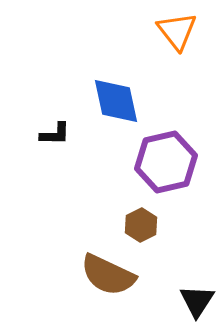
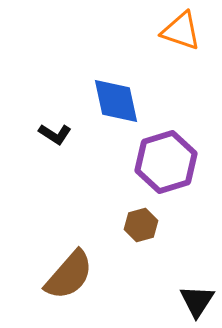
orange triangle: moved 4 px right; rotated 33 degrees counterclockwise
black L-shape: rotated 32 degrees clockwise
purple hexagon: rotated 4 degrees counterclockwise
brown hexagon: rotated 12 degrees clockwise
brown semicircle: moved 39 px left; rotated 74 degrees counterclockwise
